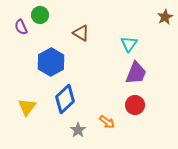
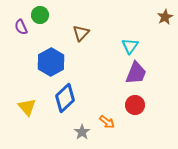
brown triangle: rotated 42 degrees clockwise
cyan triangle: moved 1 px right, 2 px down
blue diamond: moved 1 px up
yellow triangle: rotated 18 degrees counterclockwise
gray star: moved 4 px right, 2 px down
